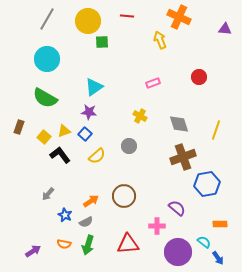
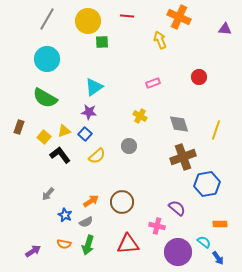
brown circle: moved 2 px left, 6 px down
pink cross: rotated 14 degrees clockwise
